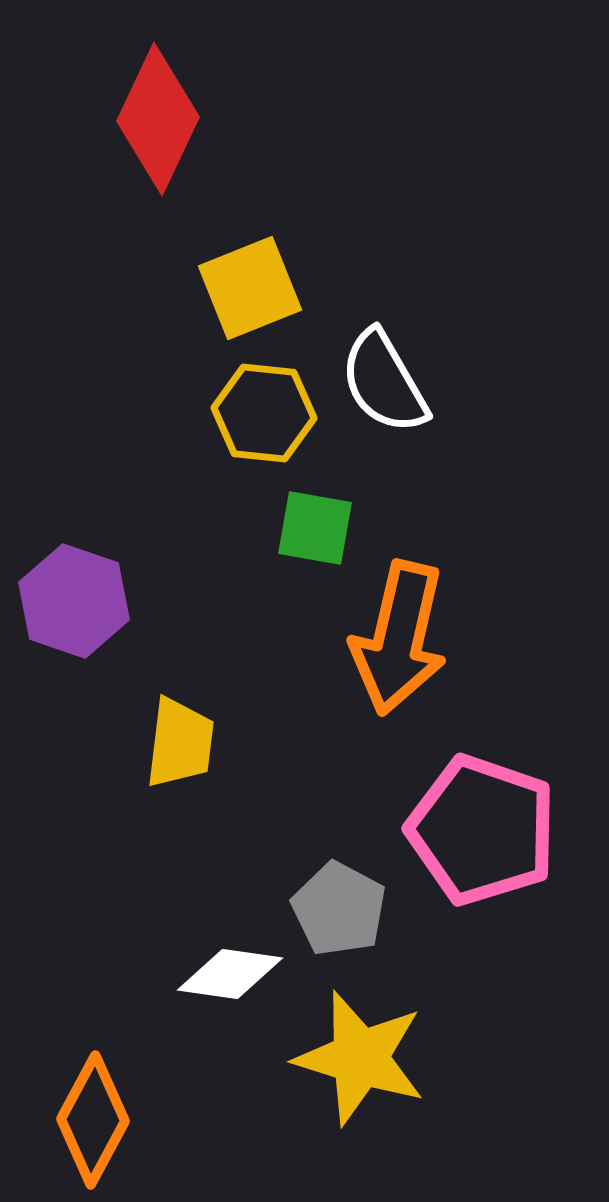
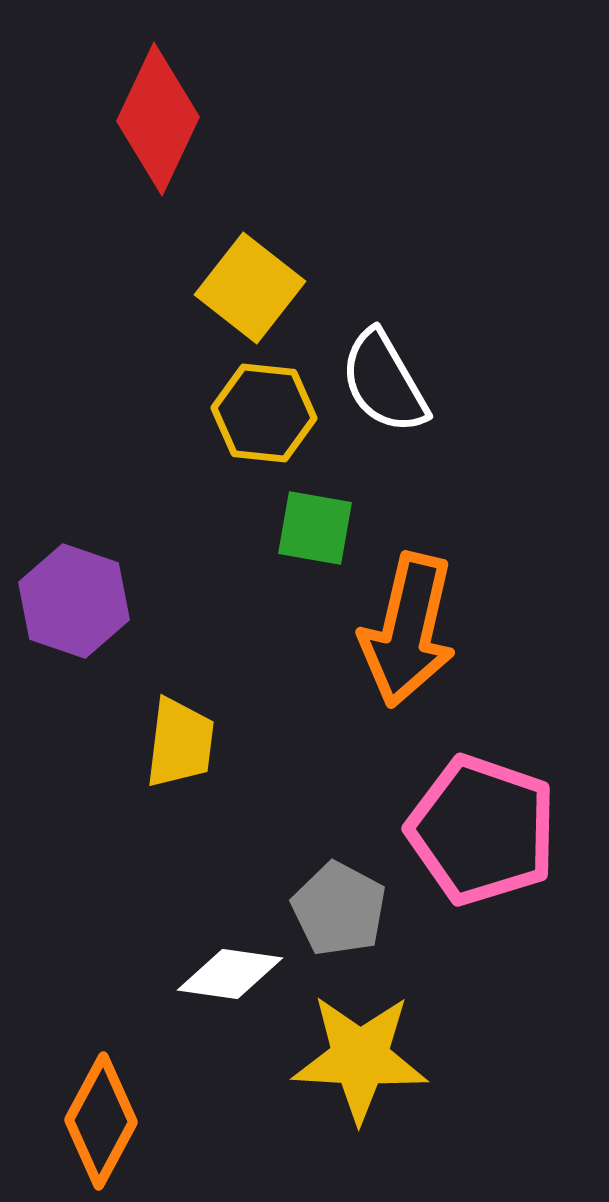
yellow square: rotated 30 degrees counterclockwise
orange arrow: moved 9 px right, 8 px up
yellow star: rotated 14 degrees counterclockwise
orange diamond: moved 8 px right, 1 px down
